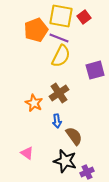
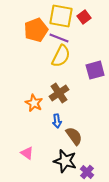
purple cross: rotated 24 degrees counterclockwise
